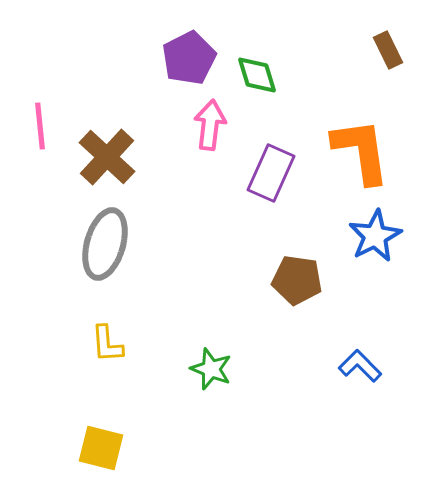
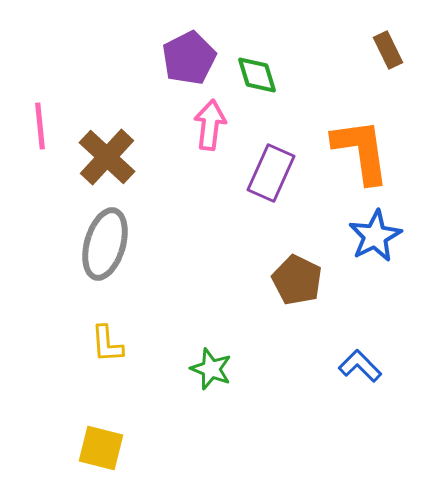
brown pentagon: rotated 18 degrees clockwise
